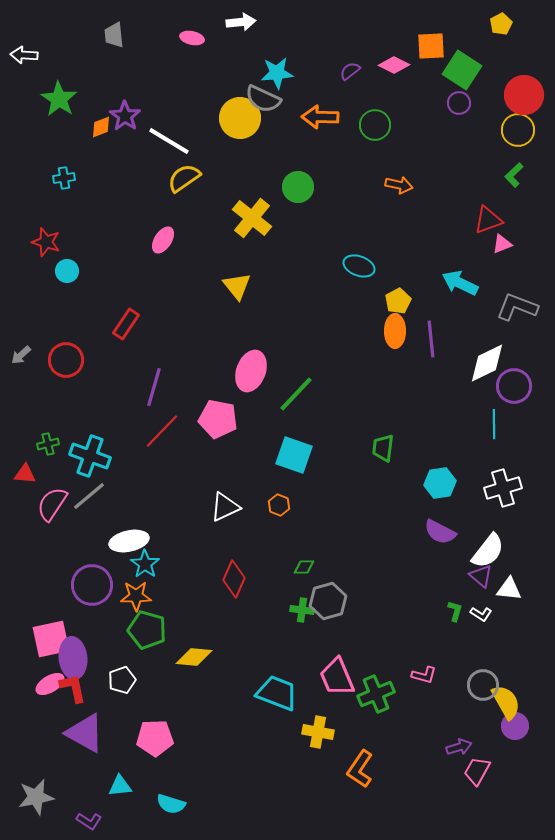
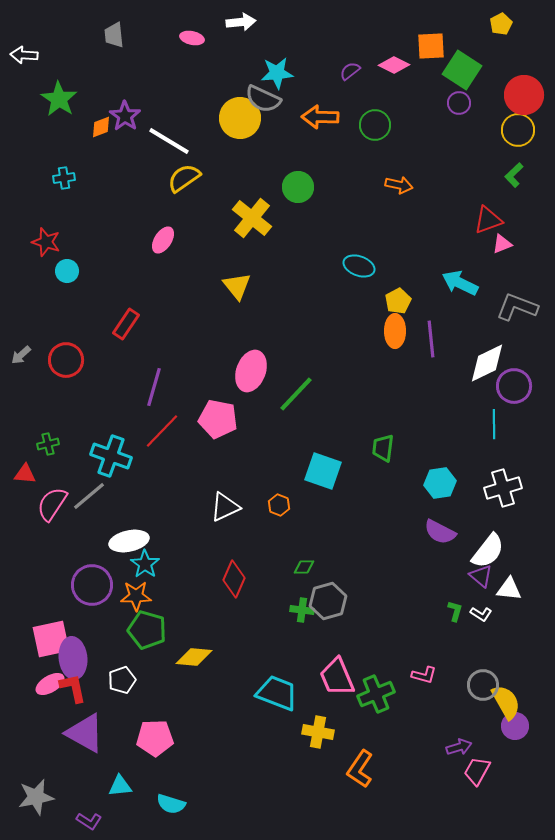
cyan square at (294, 455): moved 29 px right, 16 px down
cyan cross at (90, 456): moved 21 px right
